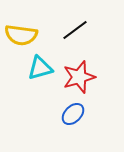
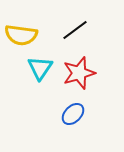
cyan triangle: rotated 40 degrees counterclockwise
red star: moved 4 px up
